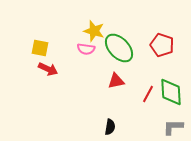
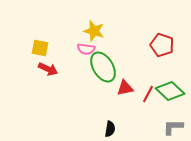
green ellipse: moved 16 px left, 19 px down; rotated 12 degrees clockwise
red triangle: moved 9 px right, 7 px down
green diamond: moved 1 px left, 1 px up; rotated 44 degrees counterclockwise
black semicircle: moved 2 px down
